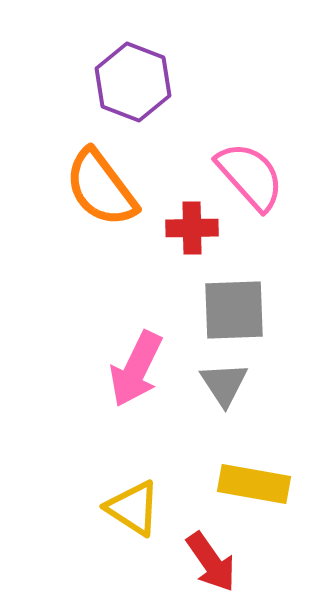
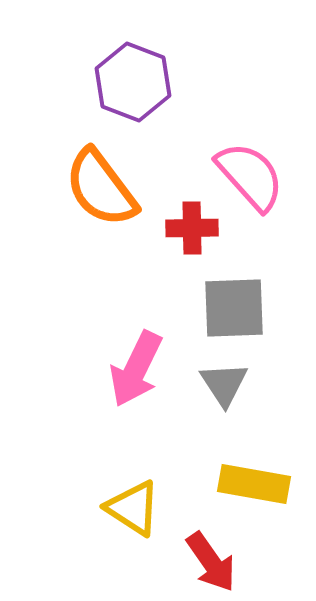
gray square: moved 2 px up
